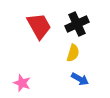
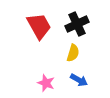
blue arrow: moved 1 px left, 1 px down
pink star: moved 24 px right
